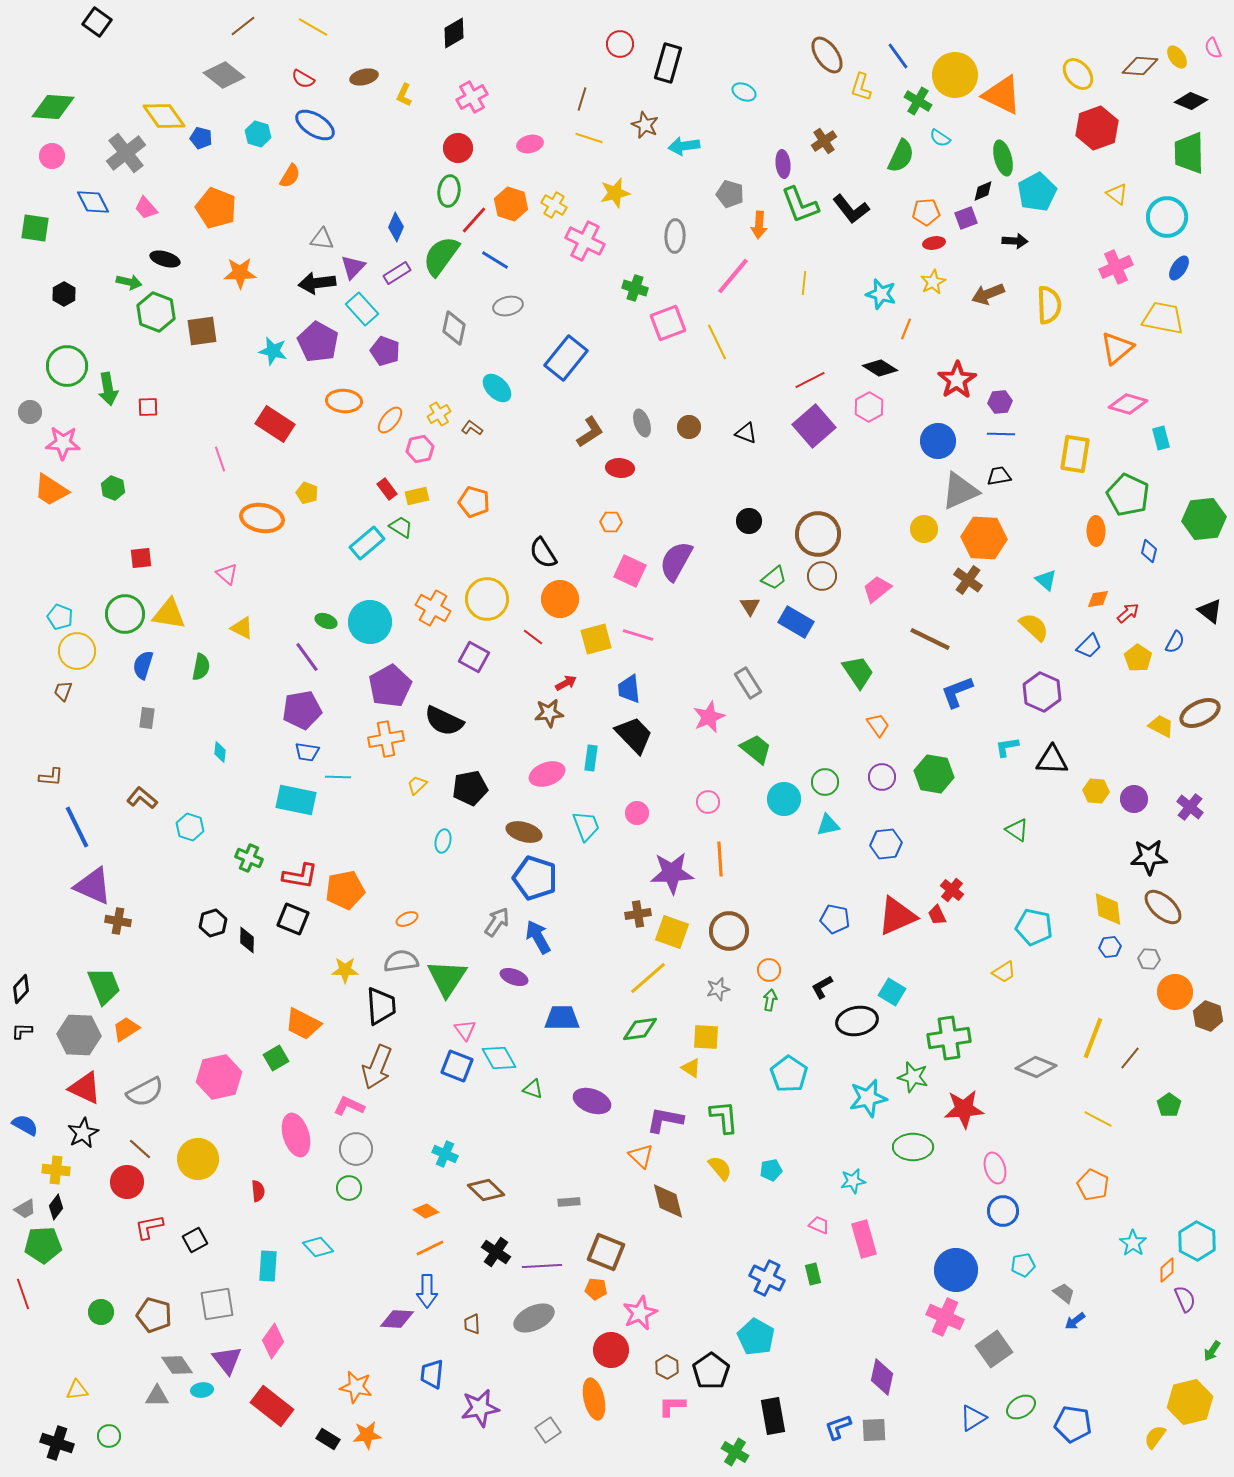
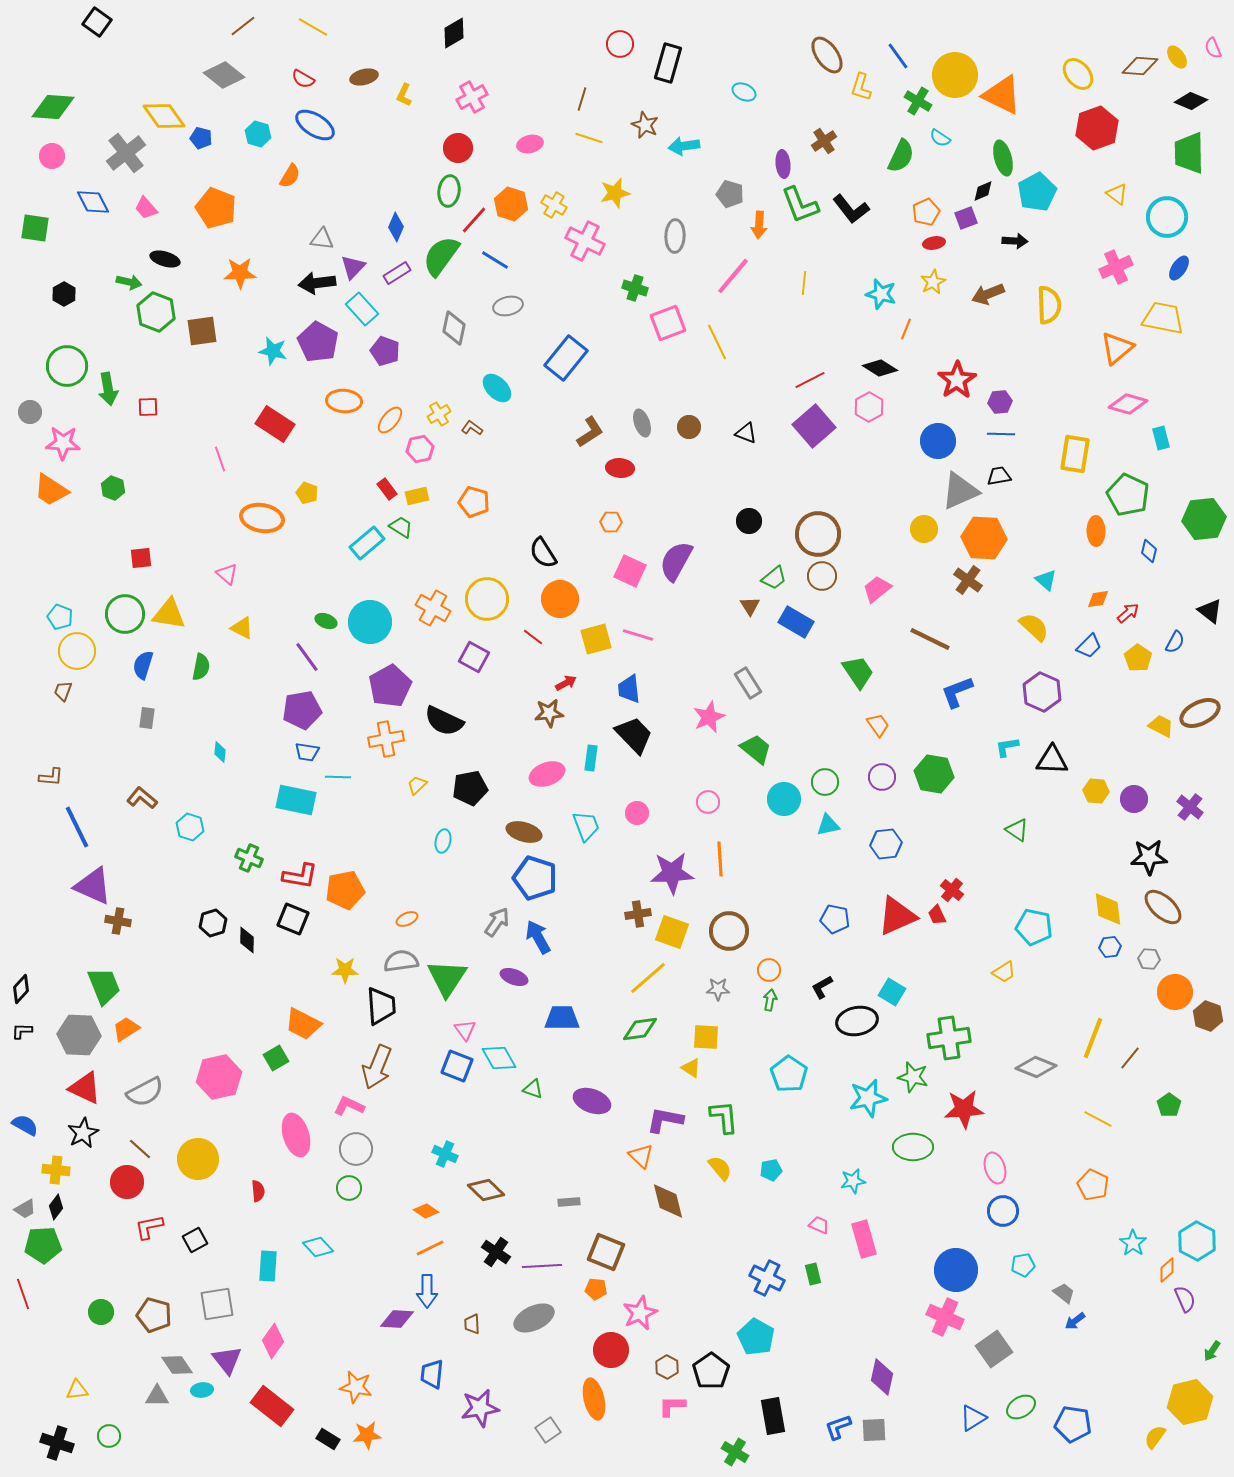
orange pentagon at (926, 212): rotated 20 degrees counterclockwise
gray star at (718, 989): rotated 15 degrees clockwise
